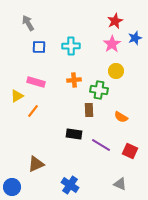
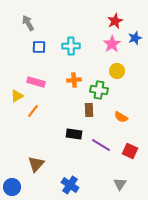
yellow circle: moved 1 px right
brown triangle: rotated 24 degrees counterclockwise
gray triangle: rotated 40 degrees clockwise
